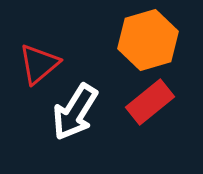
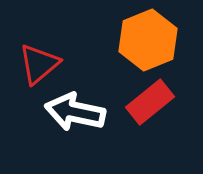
orange hexagon: rotated 6 degrees counterclockwise
white arrow: rotated 70 degrees clockwise
